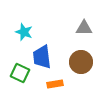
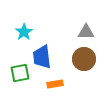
gray triangle: moved 2 px right, 4 px down
cyan star: rotated 18 degrees clockwise
brown circle: moved 3 px right, 3 px up
green square: rotated 36 degrees counterclockwise
